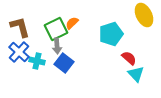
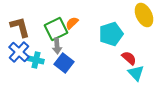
cyan cross: moved 1 px left, 1 px up
cyan triangle: moved 1 px up
